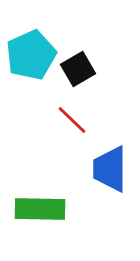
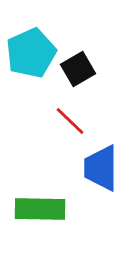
cyan pentagon: moved 2 px up
red line: moved 2 px left, 1 px down
blue trapezoid: moved 9 px left, 1 px up
